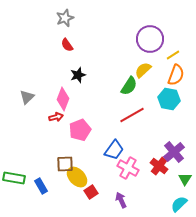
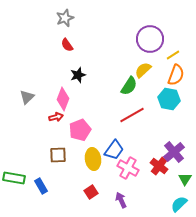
brown square: moved 7 px left, 9 px up
yellow ellipse: moved 16 px right, 18 px up; rotated 35 degrees clockwise
